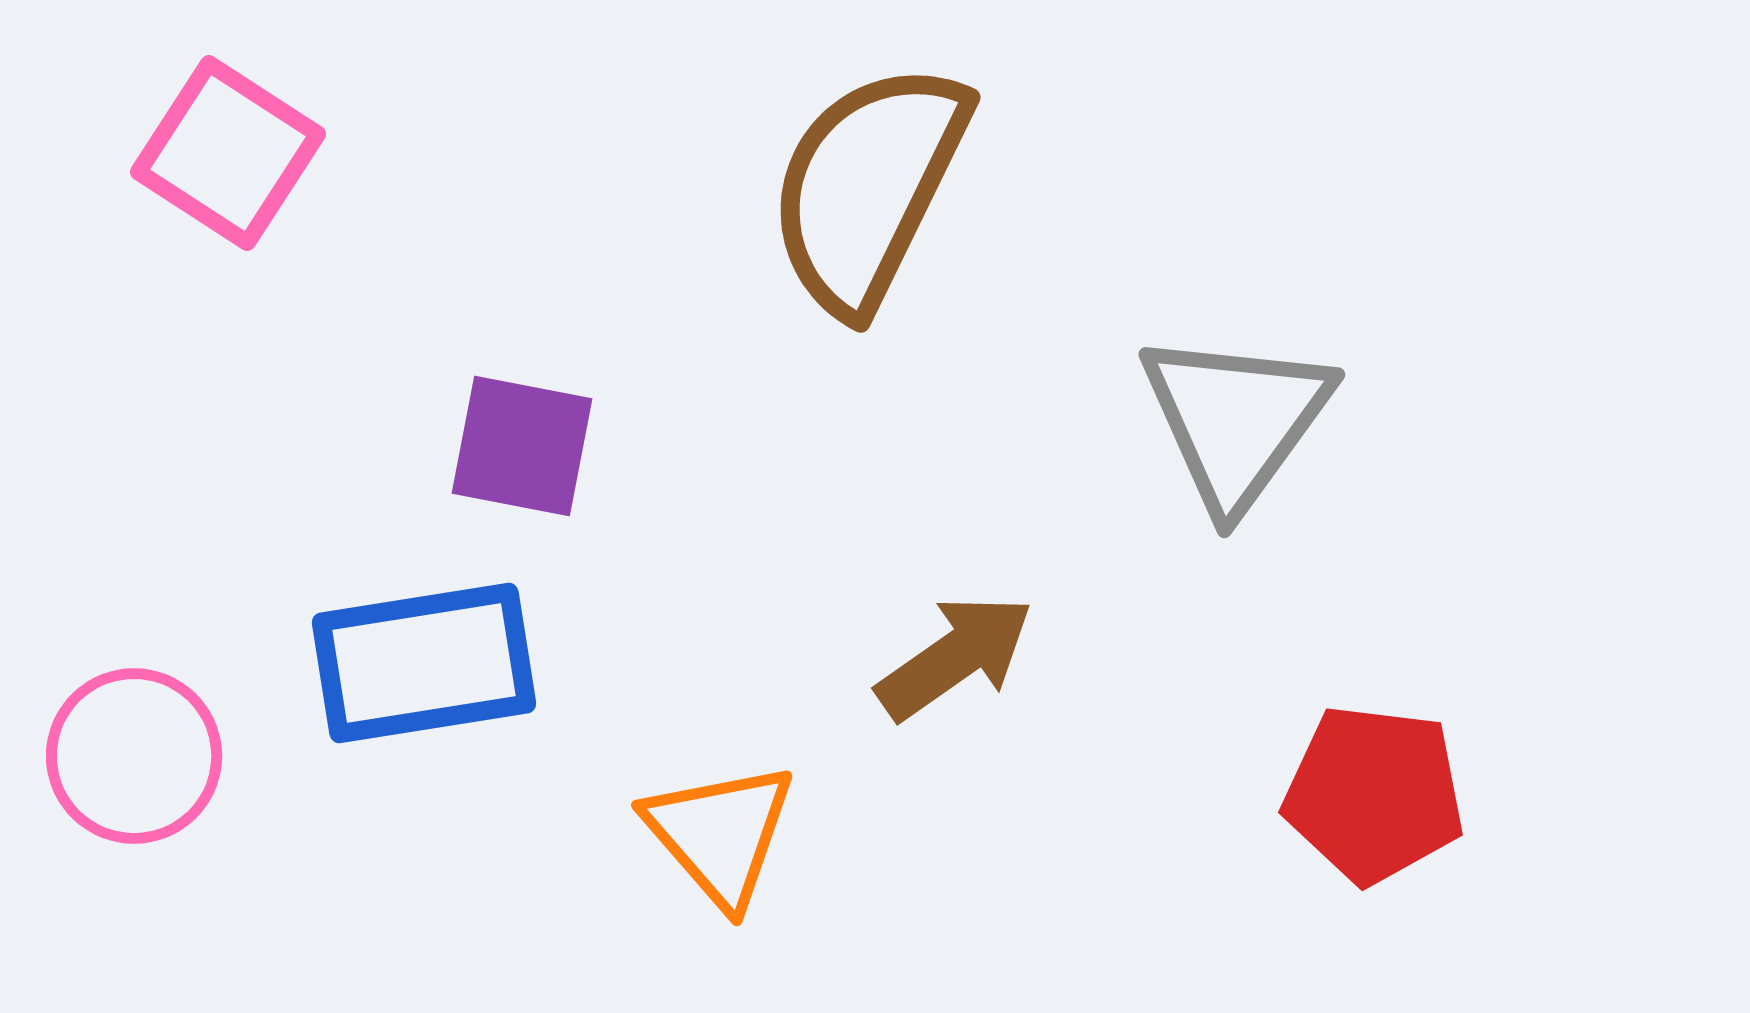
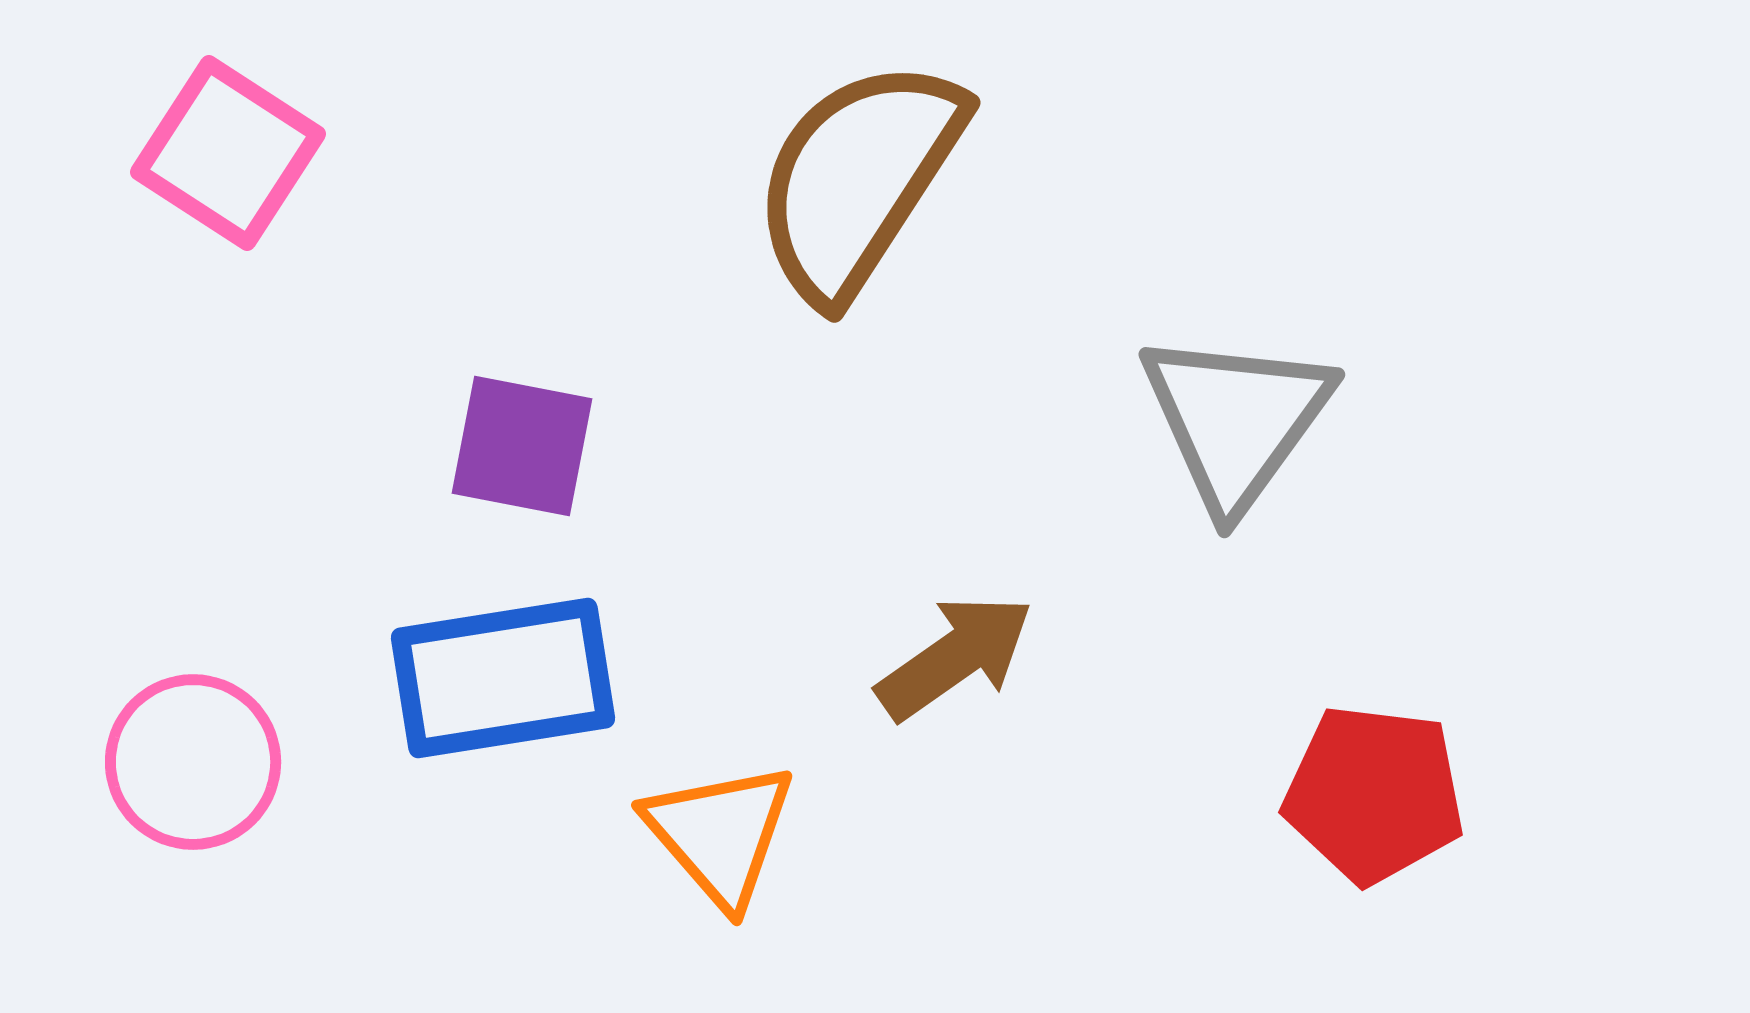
brown semicircle: moved 10 px left, 8 px up; rotated 7 degrees clockwise
blue rectangle: moved 79 px right, 15 px down
pink circle: moved 59 px right, 6 px down
